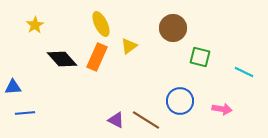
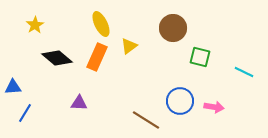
black diamond: moved 5 px left, 1 px up; rotated 8 degrees counterclockwise
pink arrow: moved 8 px left, 2 px up
blue line: rotated 54 degrees counterclockwise
purple triangle: moved 37 px left, 17 px up; rotated 24 degrees counterclockwise
